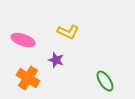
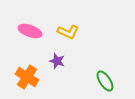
pink ellipse: moved 7 px right, 9 px up
purple star: moved 1 px right, 1 px down
orange cross: moved 1 px left, 1 px up
